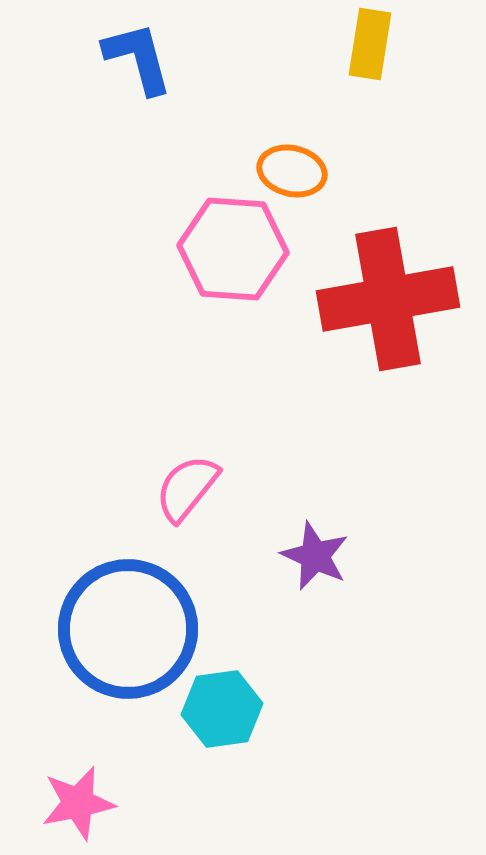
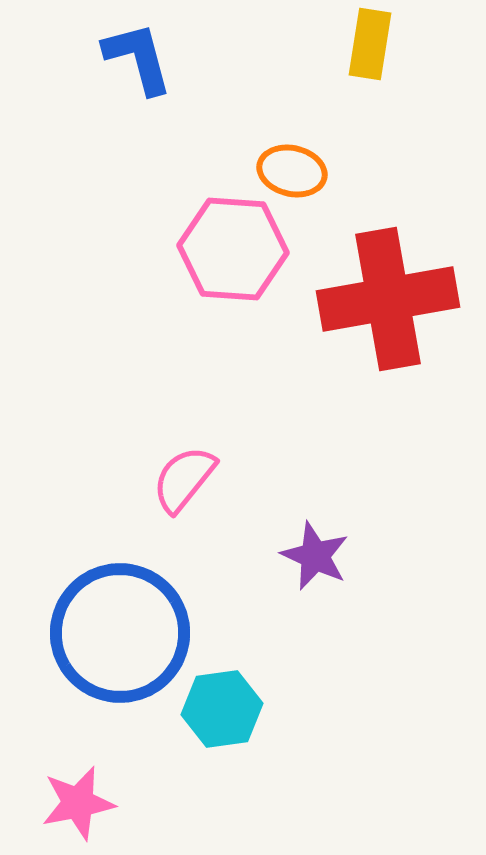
pink semicircle: moved 3 px left, 9 px up
blue circle: moved 8 px left, 4 px down
